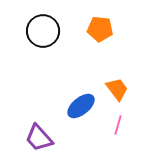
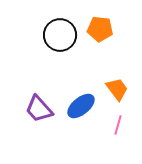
black circle: moved 17 px right, 4 px down
purple trapezoid: moved 29 px up
